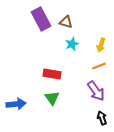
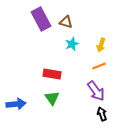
black arrow: moved 4 px up
